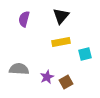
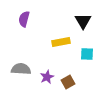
black triangle: moved 22 px right, 5 px down; rotated 12 degrees counterclockwise
cyan square: moved 2 px right; rotated 16 degrees clockwise
gray semicircle: moved 2 px right
brown square: moved 2 px right
